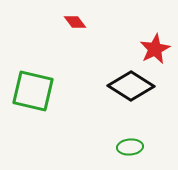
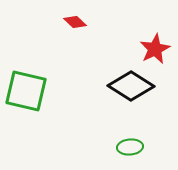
red diamond: rotated 10 degrees counterclockwise
green square: moved 7 px left
